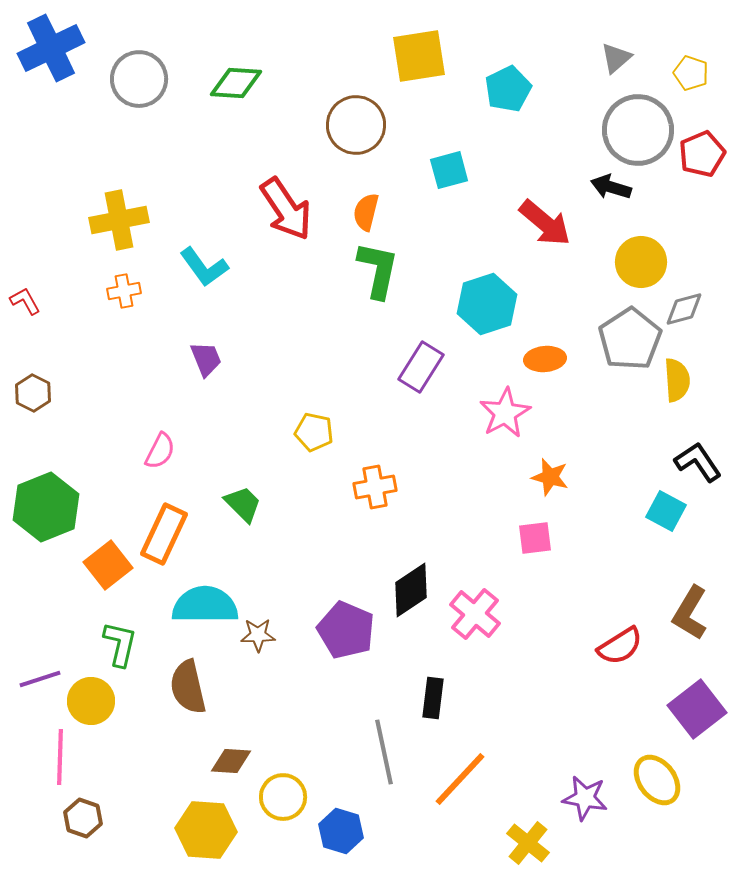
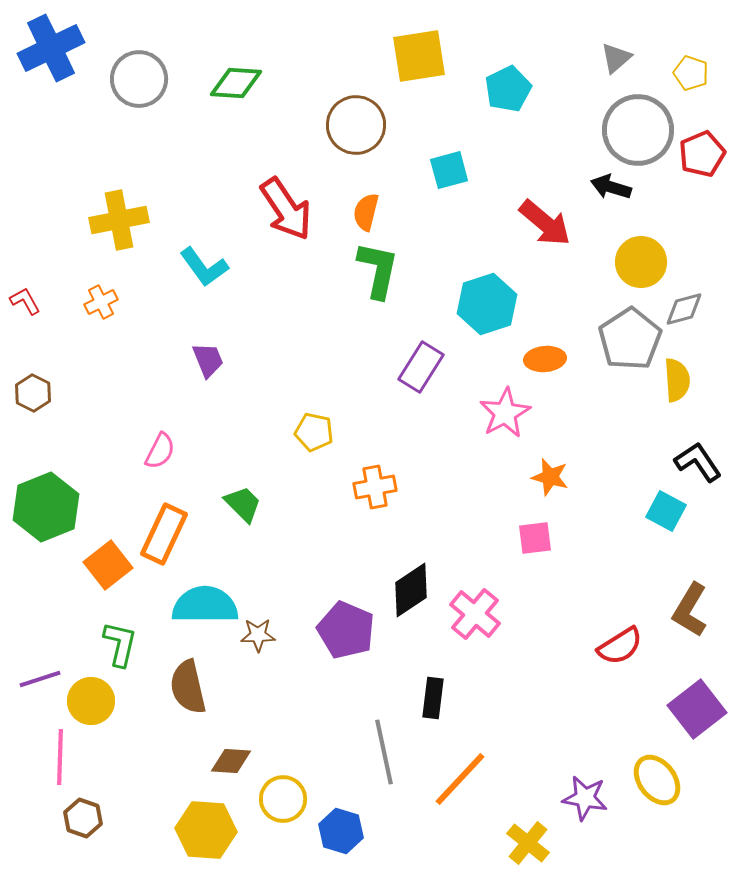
orange cross at (124, 291): moved 23 px left, 11 px down; rotated 16 degrees counterclockwise
purple trapezoid at (206, 359): moved 2 px right, 1 px down
brown L-shape at (690, 613): moved 3 px up
yellow circle at (283, 797): moved 2 px down
